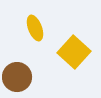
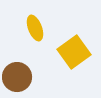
yellow square: rotated 12 degrees clockwise
